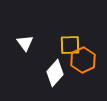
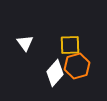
orange hexagon: moved 6 px left, 6 px down; rotated 10 degrees clockwise
